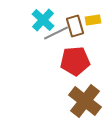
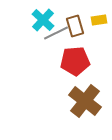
yellow rectangle: moved 6 px right
